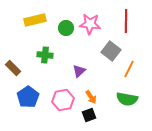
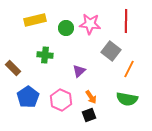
pink hexagon: moved 2 px left; rotated 25 degrees counterclockwise
